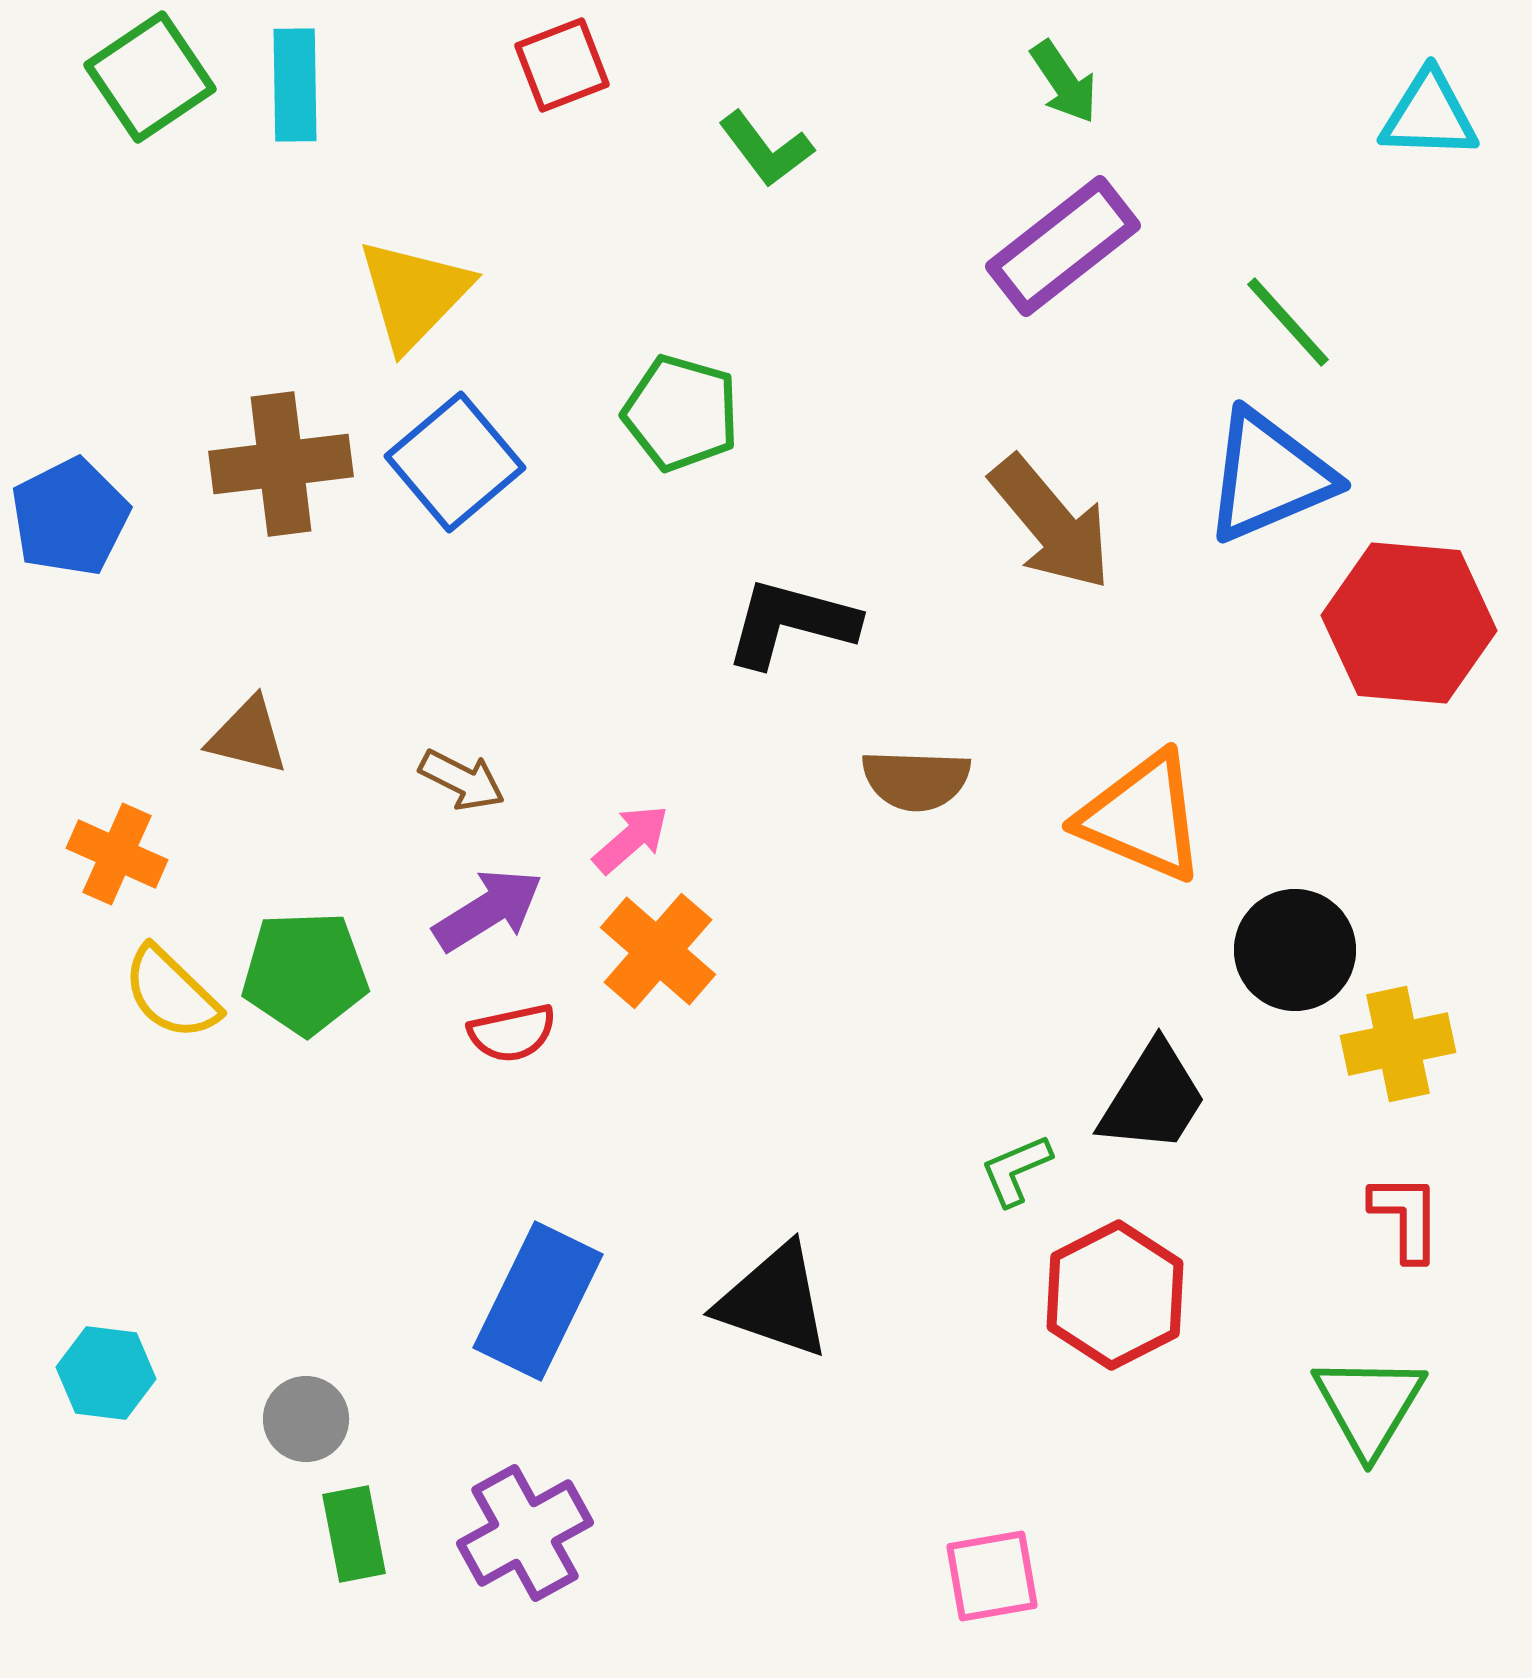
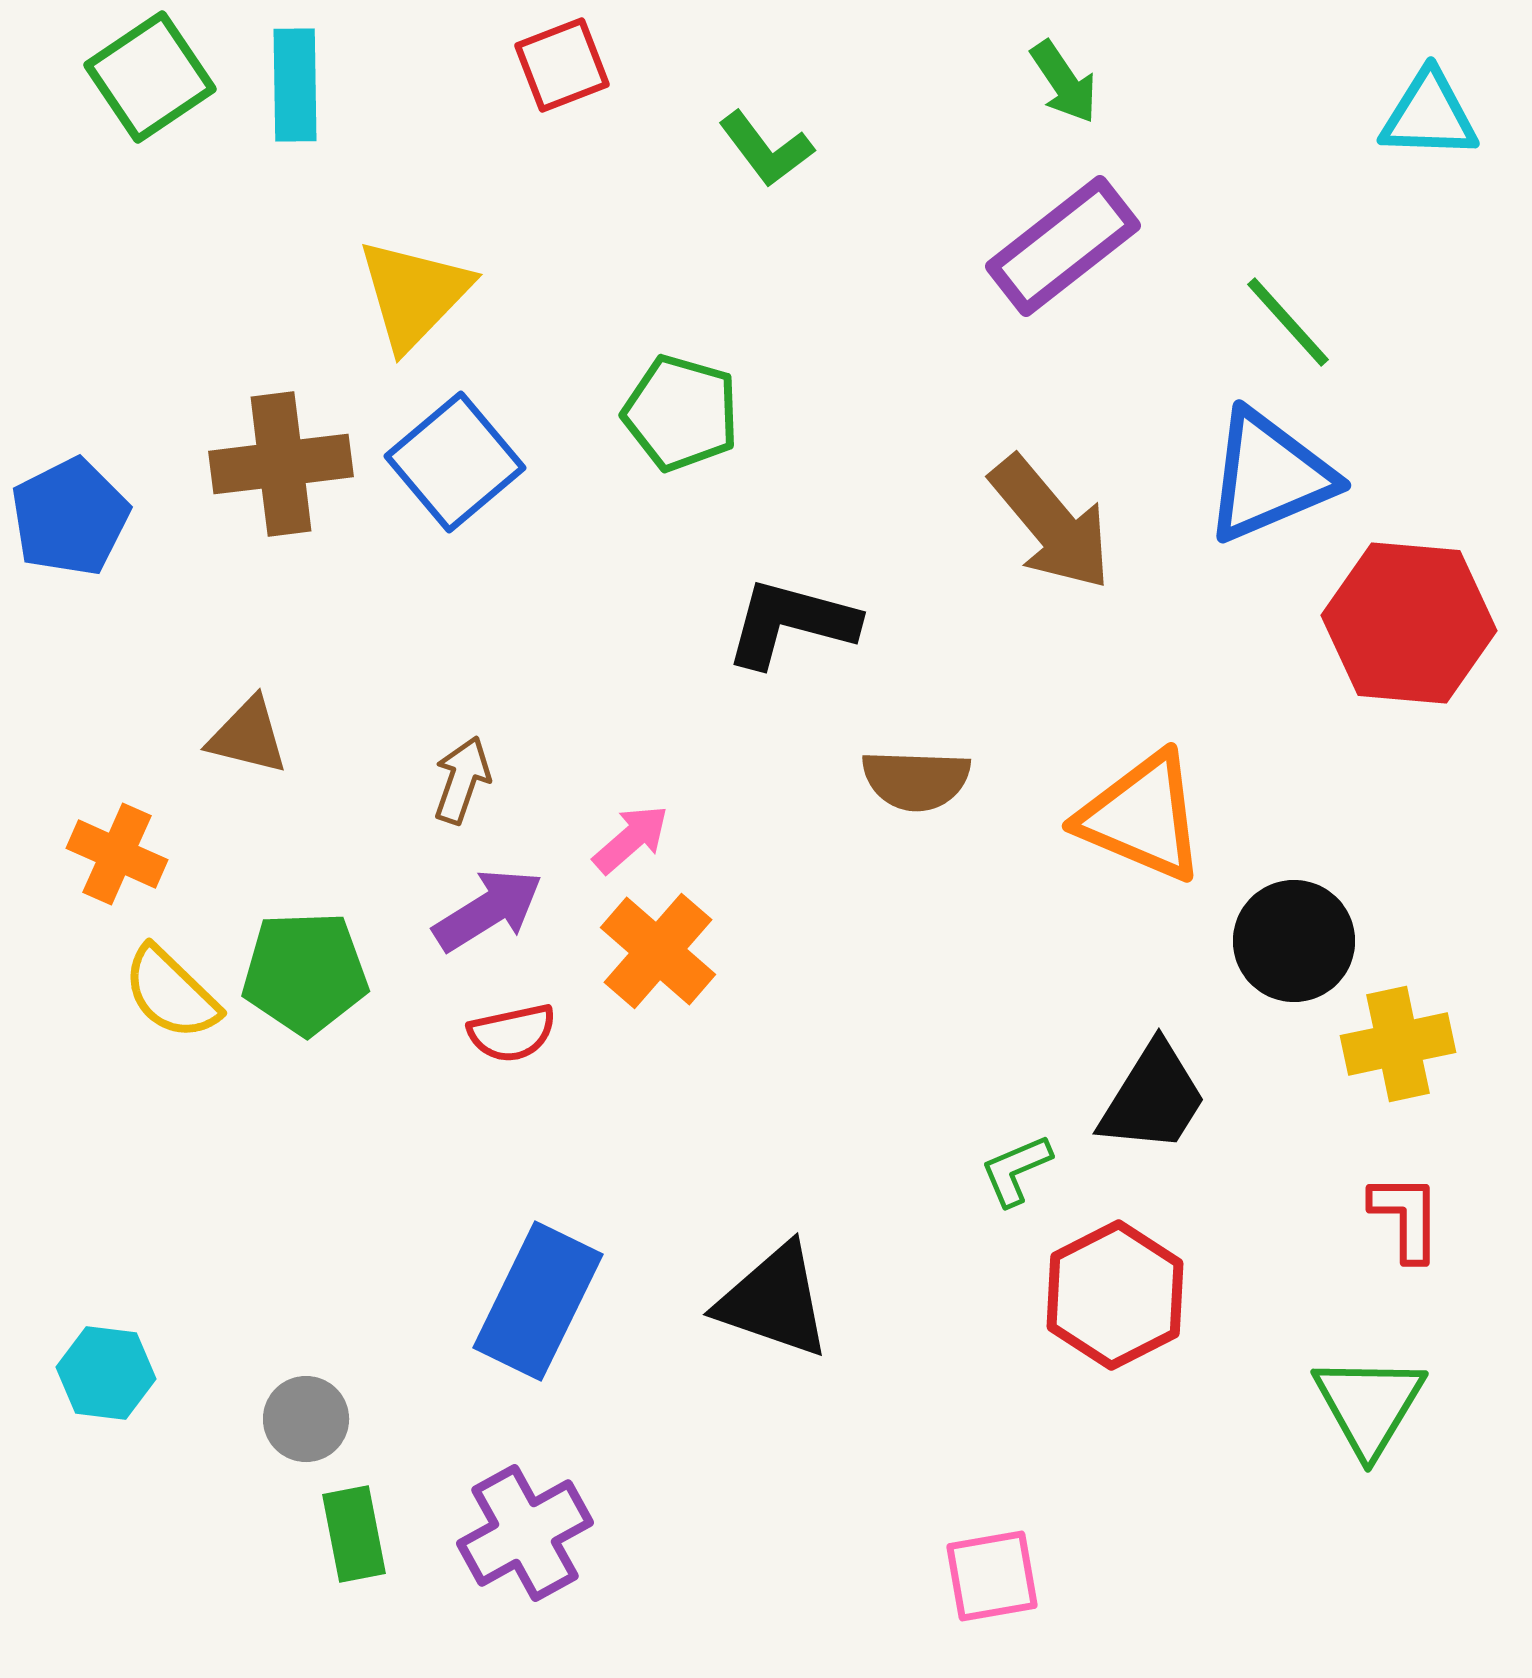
brown arrow at (462, 780): rotated 98 degrees counterclockwise
black circle at (1295, 950): moved 1 px left, 9 px up
